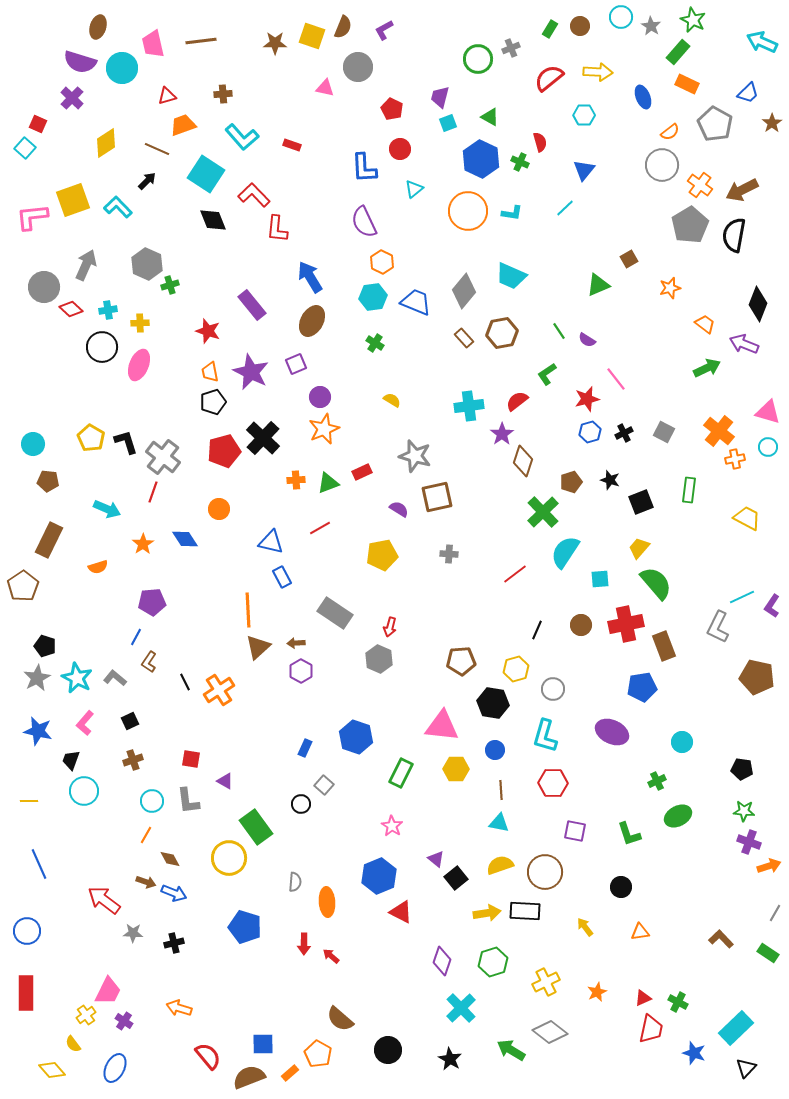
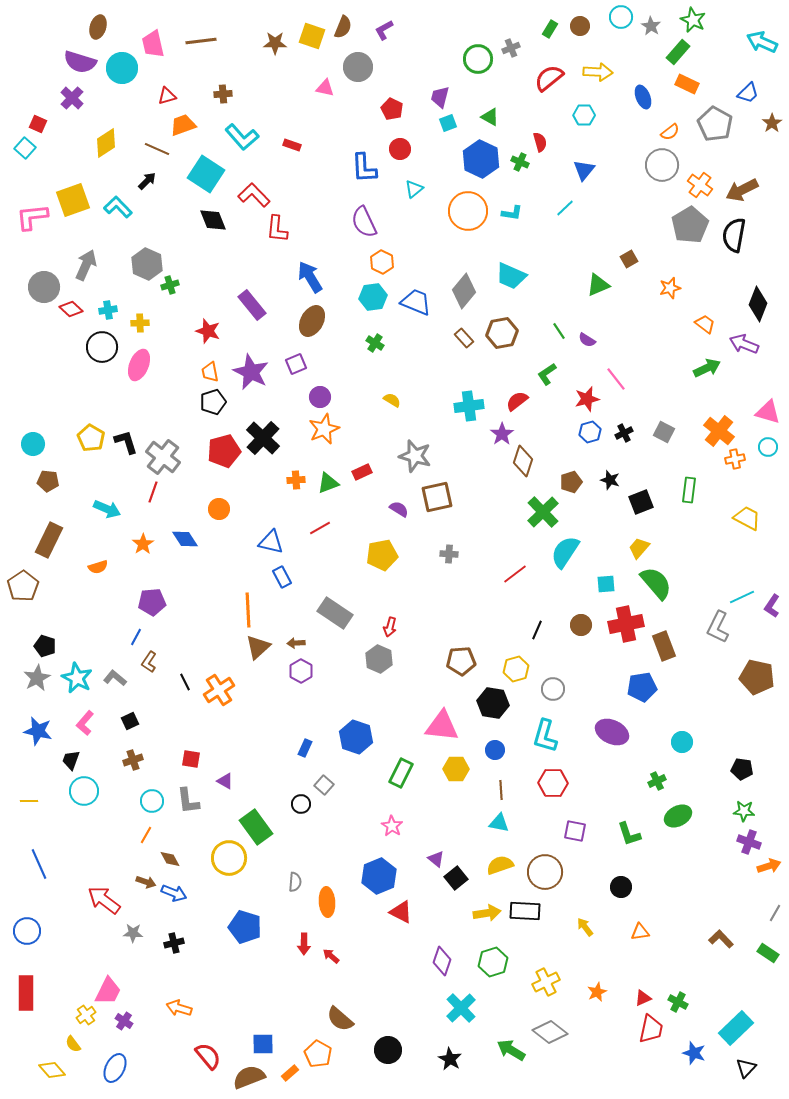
cyan square at (600, 579): moved 6 px right, 5 px down
